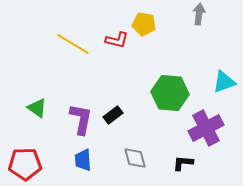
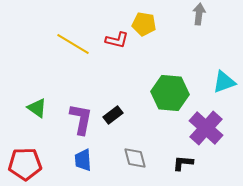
purple cross: rotated 20 degrees counterclockwise
